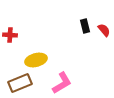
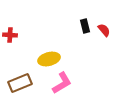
yellow ellipse: moved 13 px right, 1 px up
